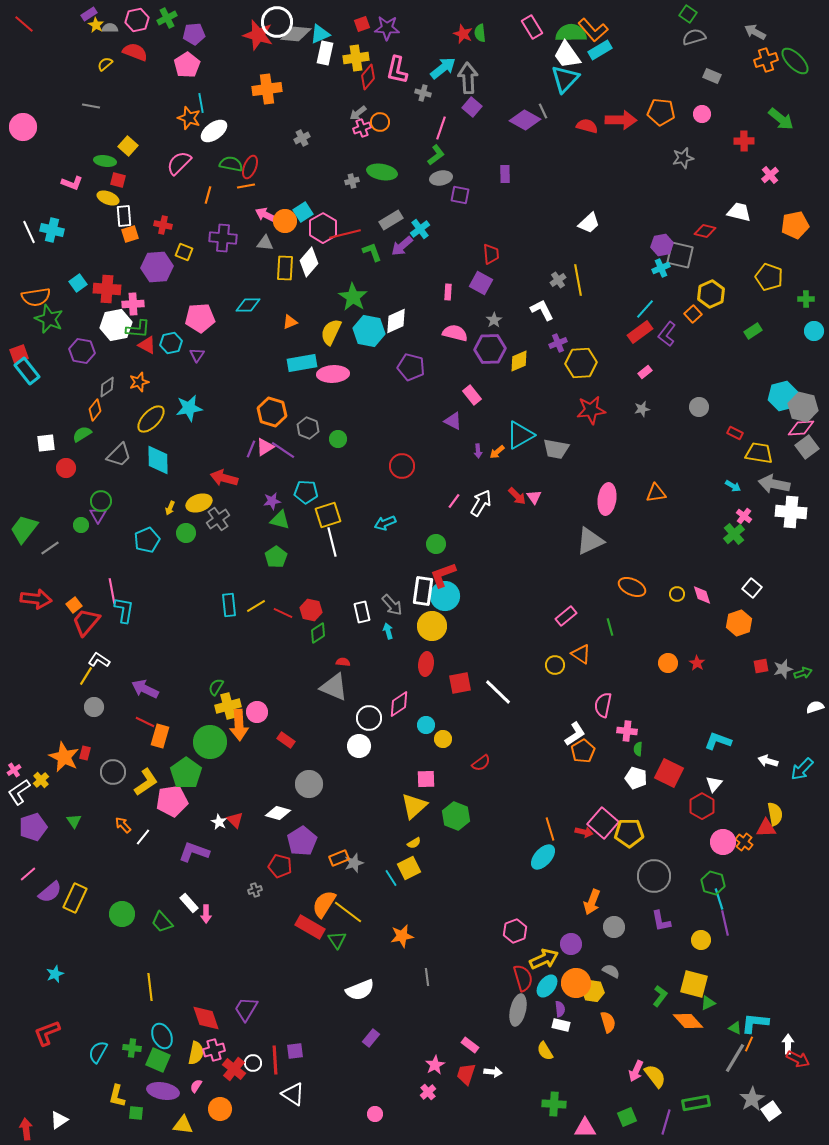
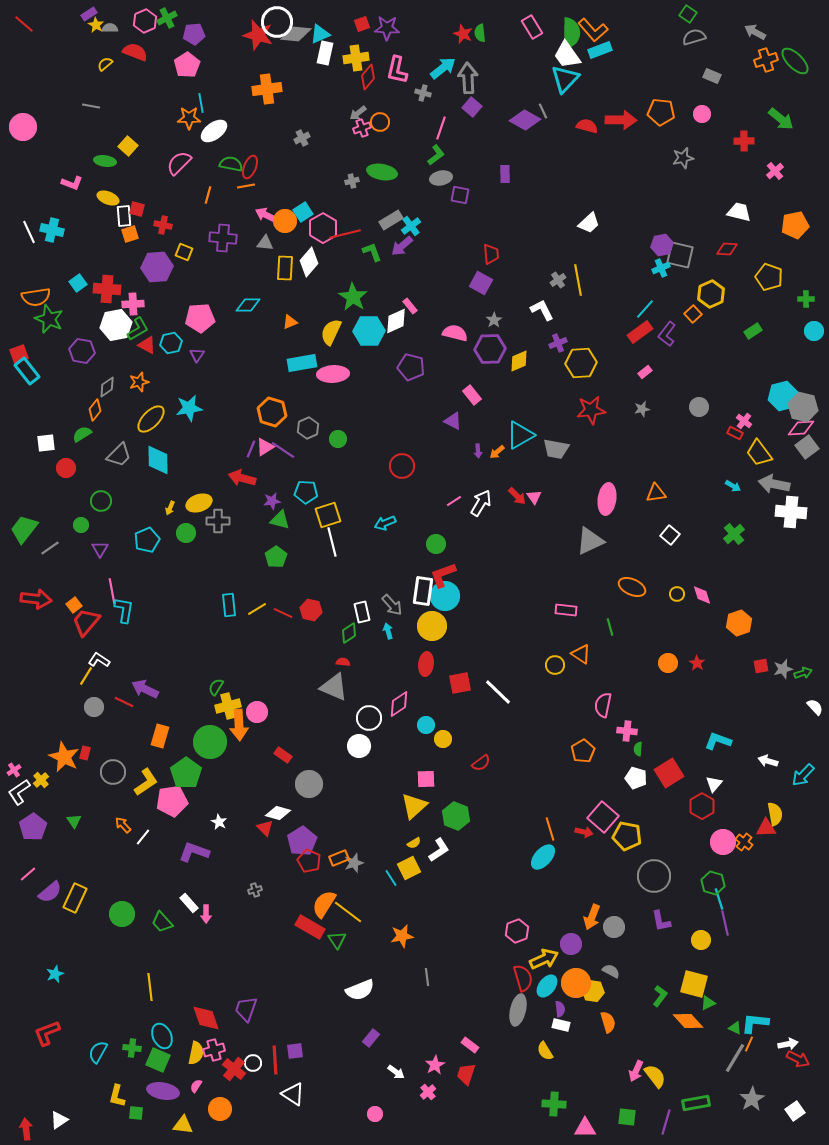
pink hexagon at (137, 20): moved 8 px right, 1 px down; rotated 10 degrees counterclockwise
green semicircle at (571, 33): rotated 92 degrees clockwise
cyan rectangle at (600, 50): rotated 10 degrees clockwise
orange star at (189, 118): rotated 20 degrees counterclockwise
pink cross at (770, 175): moved 5 px right, 4 px up
red square at (118, 180): moved 19 px right, 29 px down
cyan cross at (420, 229): moved 9 px left, 3 px up
red diamond at (705, 231): moved 22 px right, 18 px down; rotated 10 degrees counterclockwise
pink rectangle at (448, 292): moved 38 px left, 14 px down; rotated 42 degrees counterclockwise
green L-shape at (138, 329): rotated 35 degrees counterclockwise
cyan hexagon at (369, 331): rotated 12 degrees counterclockwise
gray hexagon at (308, 428): rotated 15 degrees clockwise
yellow trapezoid at (759, 453): rotated 136 degrees counterclockwise
red arrow at (224, 478): moved 18 px right
pink line at (454, 501): rotated 21 degrees clockwise
purple triangle at (98, 515): moved 2 px right, 34 px down
pink cross at (744, 516): moved 95 px up
gray cross at (218, 519): moved 2 px down; rotated 35 degrees clockwise
white square at (752, 588): moved 82 px left, 53 px up
yellow line at (256, 606): moved 1 px right, 3 px down
pink rectangle at (566, 616): moved 6 px up; rotated 45 degrees clockwise
green diamond at (318, 633): moved 31 px right
white semicircle at (815, 707): rotated 66 degrees clockwise
red line at (145, 722): moved 21 px left, 20 px up
white L-shape at (575, 734): moved 136 px left, 116 px down
red rectangle at (286, 740): moved 3 px left, 15 px down
cyan arrow at (802, 769): moved 1 px right, 6 px down
red square at (669, 773): rotated 32 degrees clockwise
red triangle at (235, 820): moved 30 px right, 8 px down
pink square at (603, 823): moved 6 px up
purple pentagon at (33, 827): rotated 16 degrees counterclockwise
yellow pentagon at (629, 833): moved 2 px left, 3 px down; rotated 12 degrees clockwise
red pentagon at (280, 866): moved 29 px right, 5 px up; rotated 10 degrees clockwise
orange arrow at (592, 902): moved 15 px down
pink hexagon at (515, 931): moved 2 px right
purple trapezoid at (246, 1009): rotated 12 degrees counterclockwise
white arrow at (788, 1044): rotated 78 degrees clockwise
white arrow at (493, 1072): moved 97 px left; rotated 30 degrees clockwise
white square at (771, 1111): moved 24 px right
green square at (627, 1117): rotated 30 degrees clockwise
